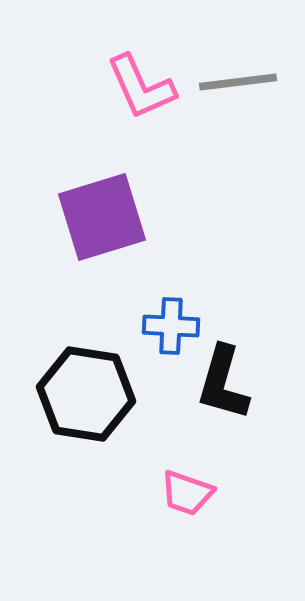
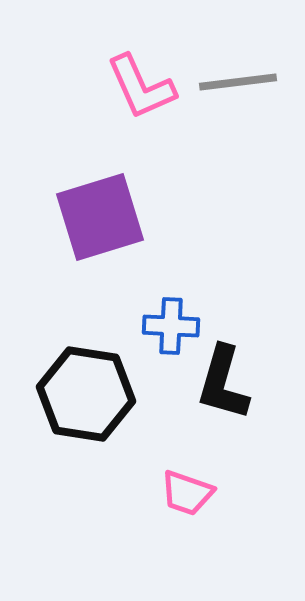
purple square: moved 2 px left
